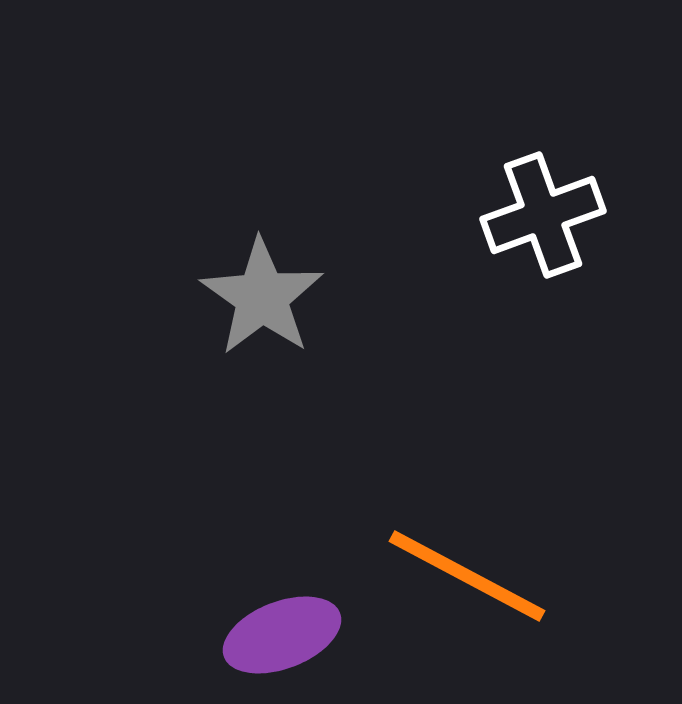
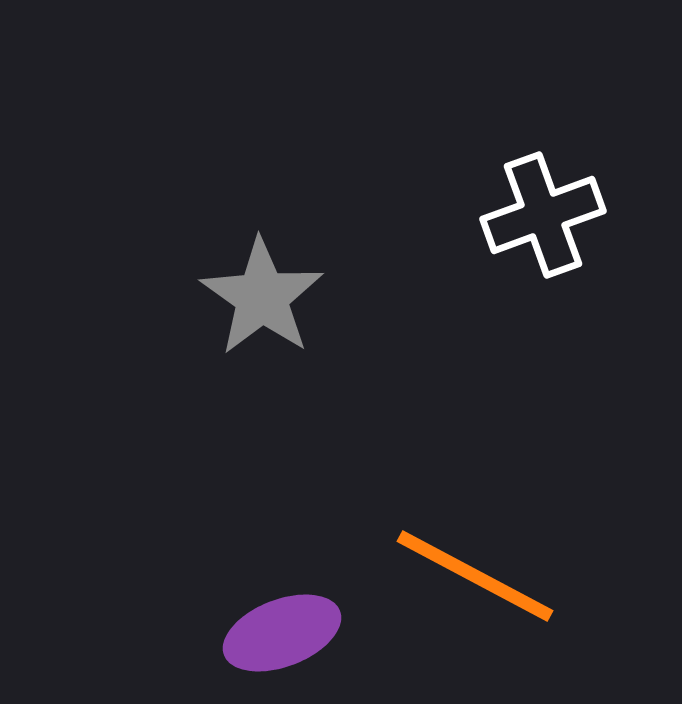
orange line: moved 8 px right
purple ellipse: moved 2 px up
